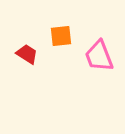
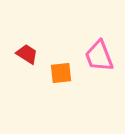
orange square: moved 37 px down
